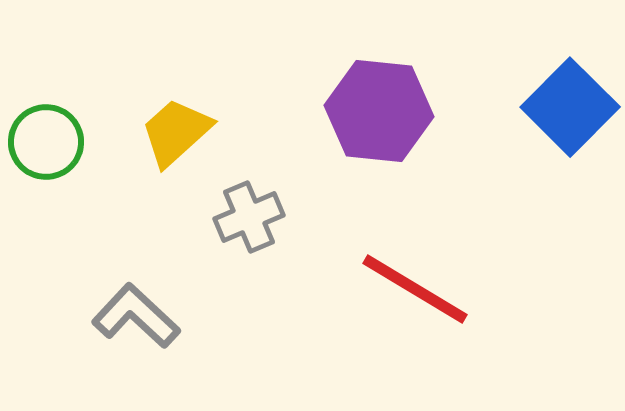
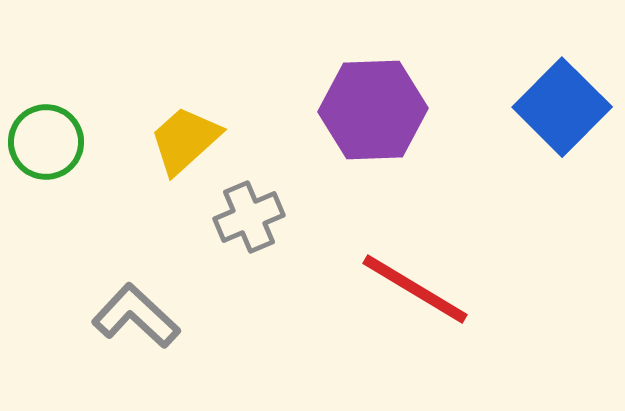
blue square: moved 8 px left
purple hexagon: moved 6 px left, 1 px up; rotated 8 degrees counterclockwise
yellow trapezoid: moved 9 px right, 8 px down
